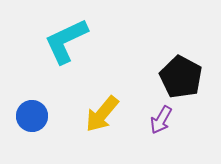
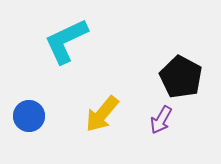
blue circle: moved 3 px left
